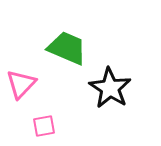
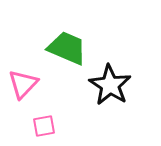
pink triangle: moved 2 px right
black star: moved 3 px up
